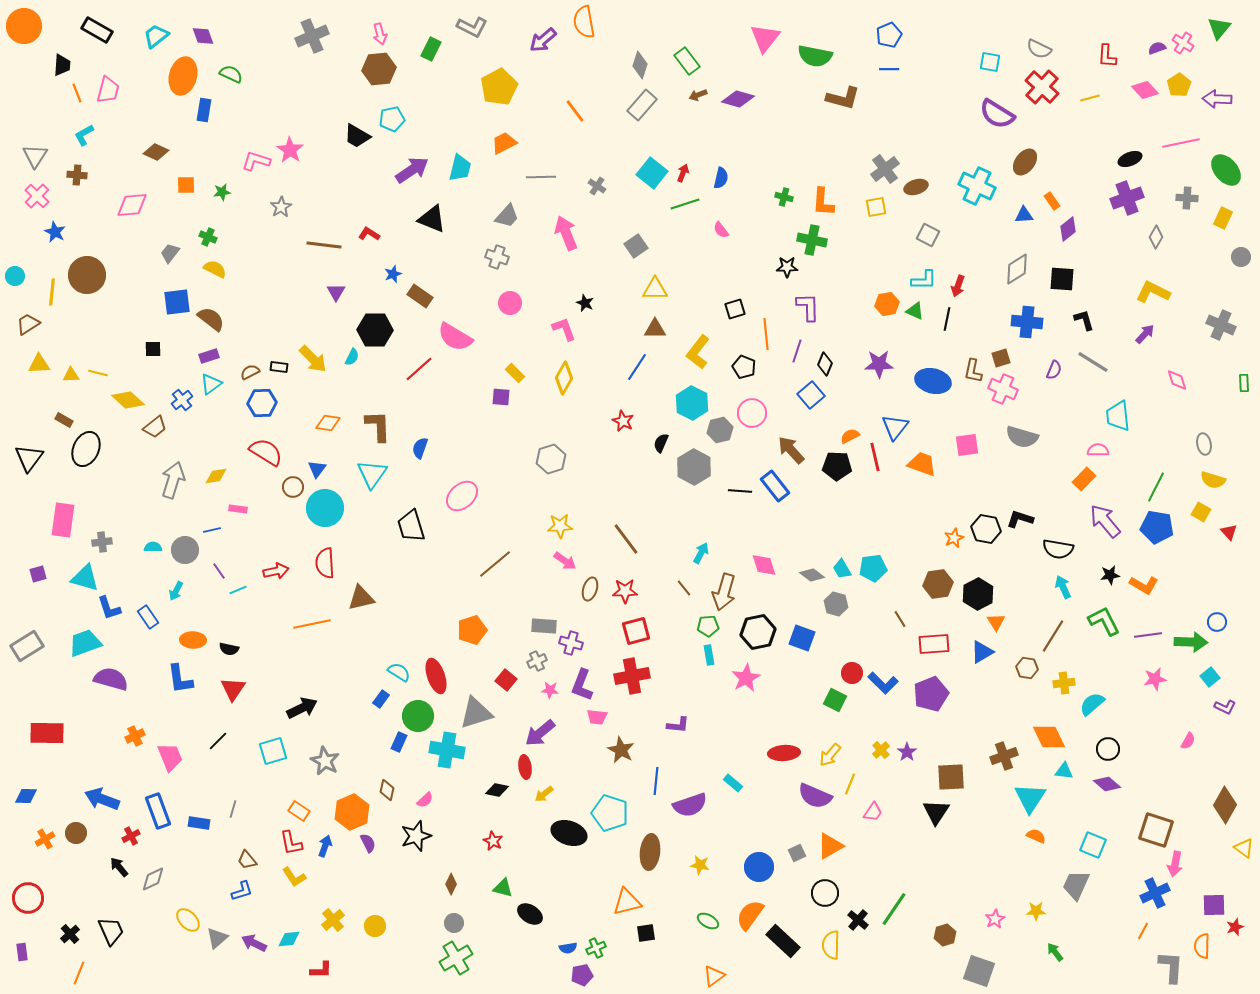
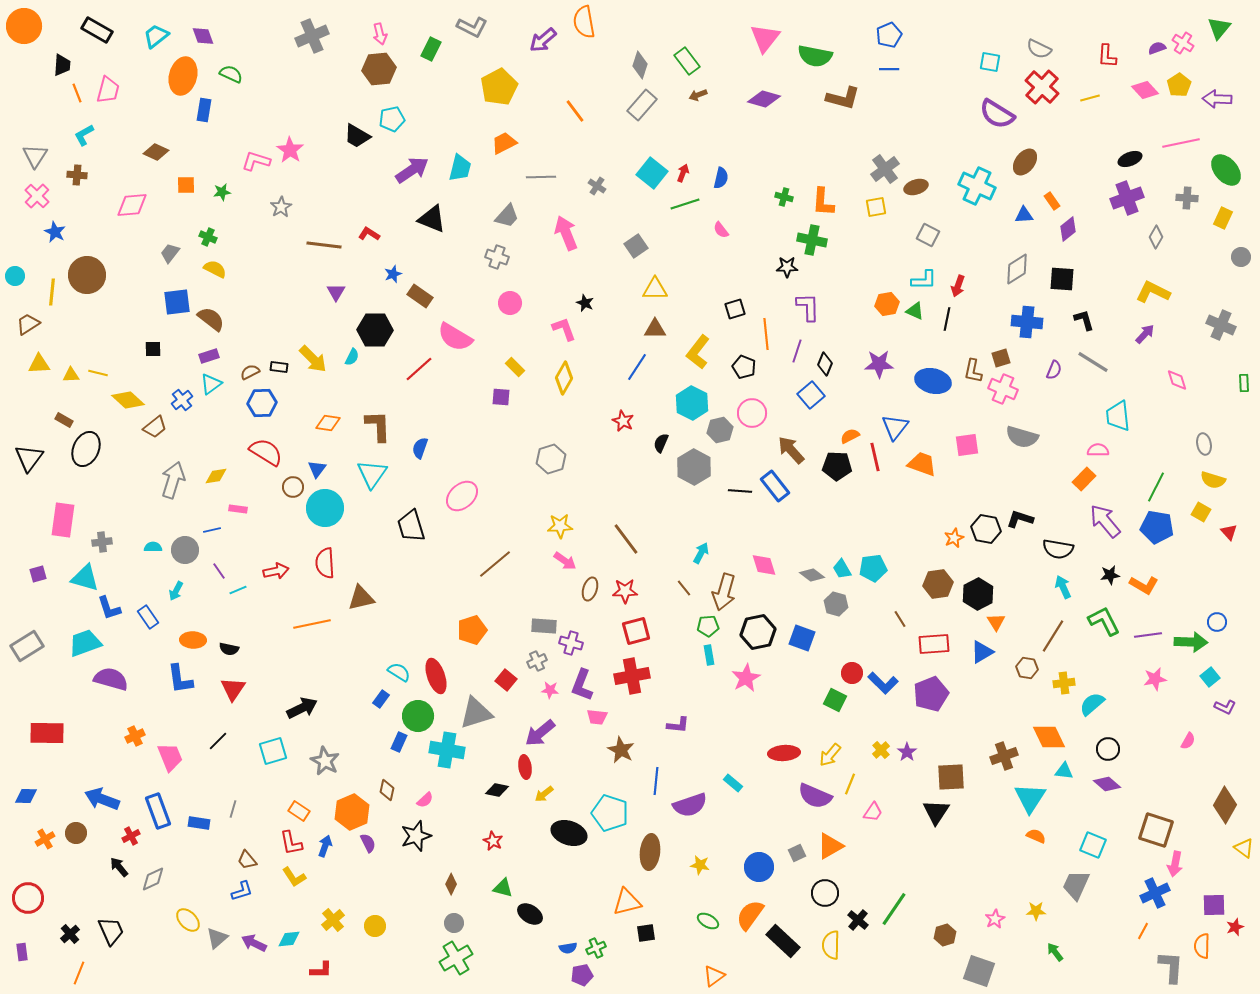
purple diamond at (738, 99): moved 26 px right
yellow rectangle at (515, 373): moved 6 px up
